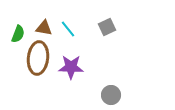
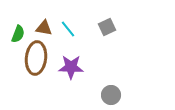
brown ellipse: moved 2 px left
